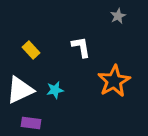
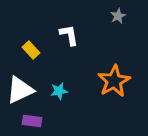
white L-shape: moved 12 px left, 12 px up
cyan star: moved 4 px right, 1 px down
purple rectangle: moved 1 px right, 2 px up
